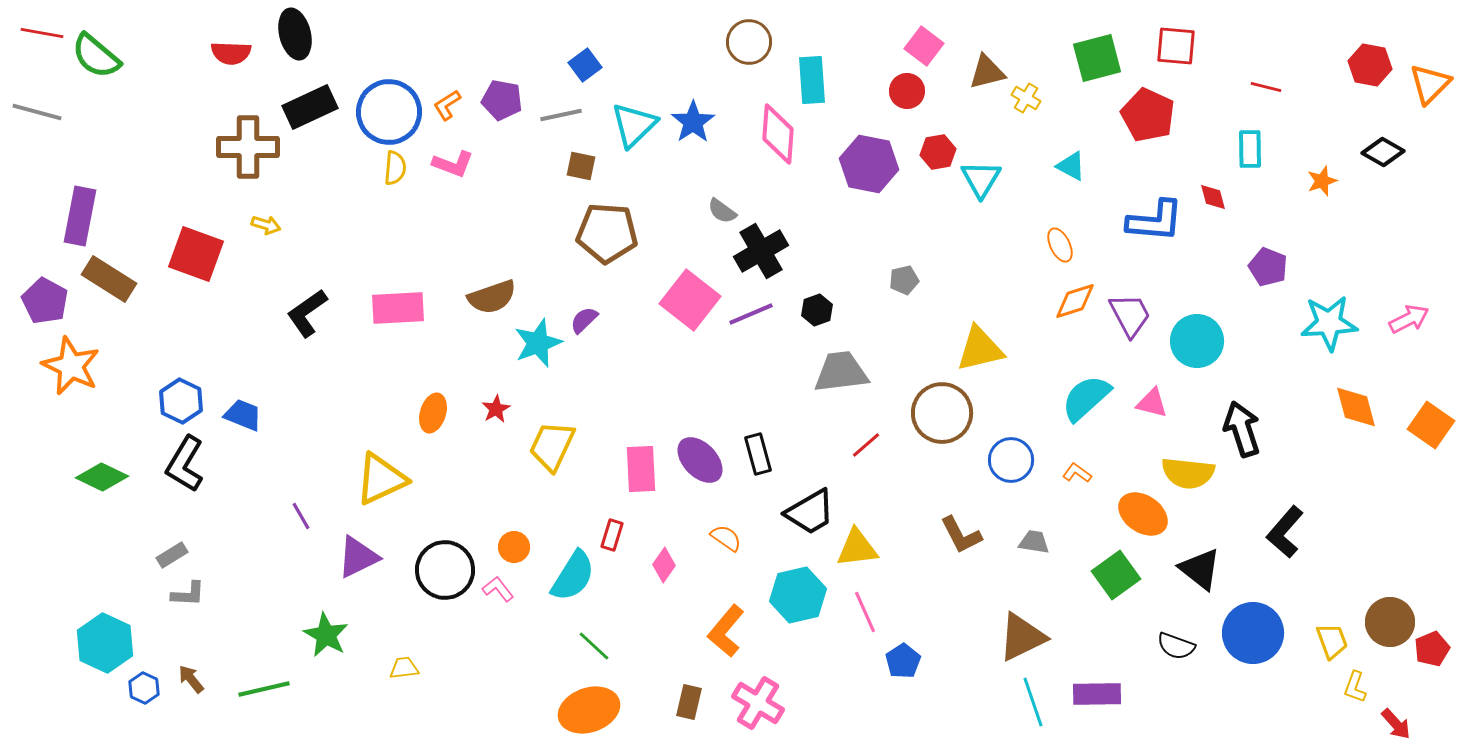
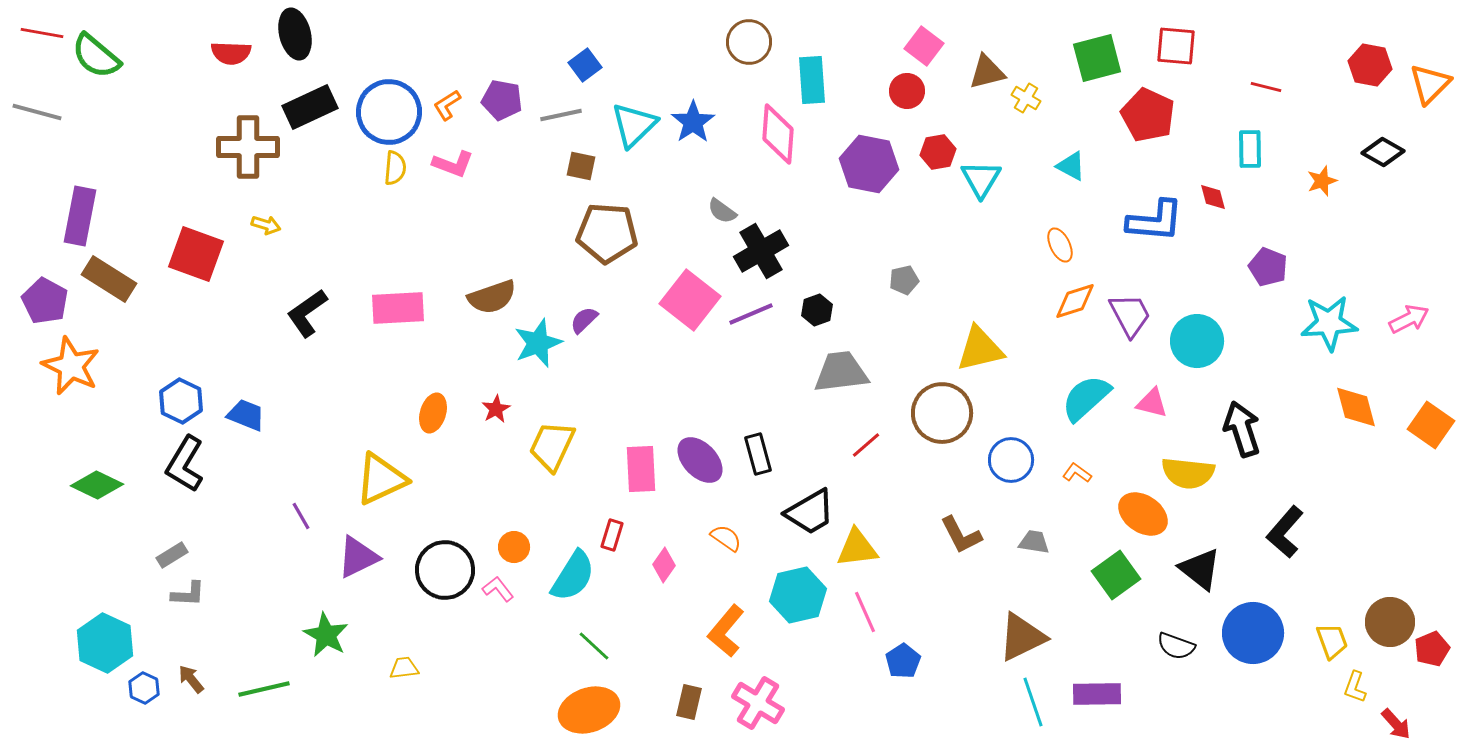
blue trapezoid at (243, 415): moved 3 px right
green diamond at (102, 477): moved 5 px left, 8 px down
